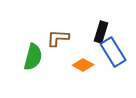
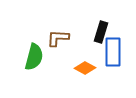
blue rectangle: rotated 32 degrees clockwise
green semicircle: moved 1 px right
orange diamond: moved 2 px right, 3 px down
